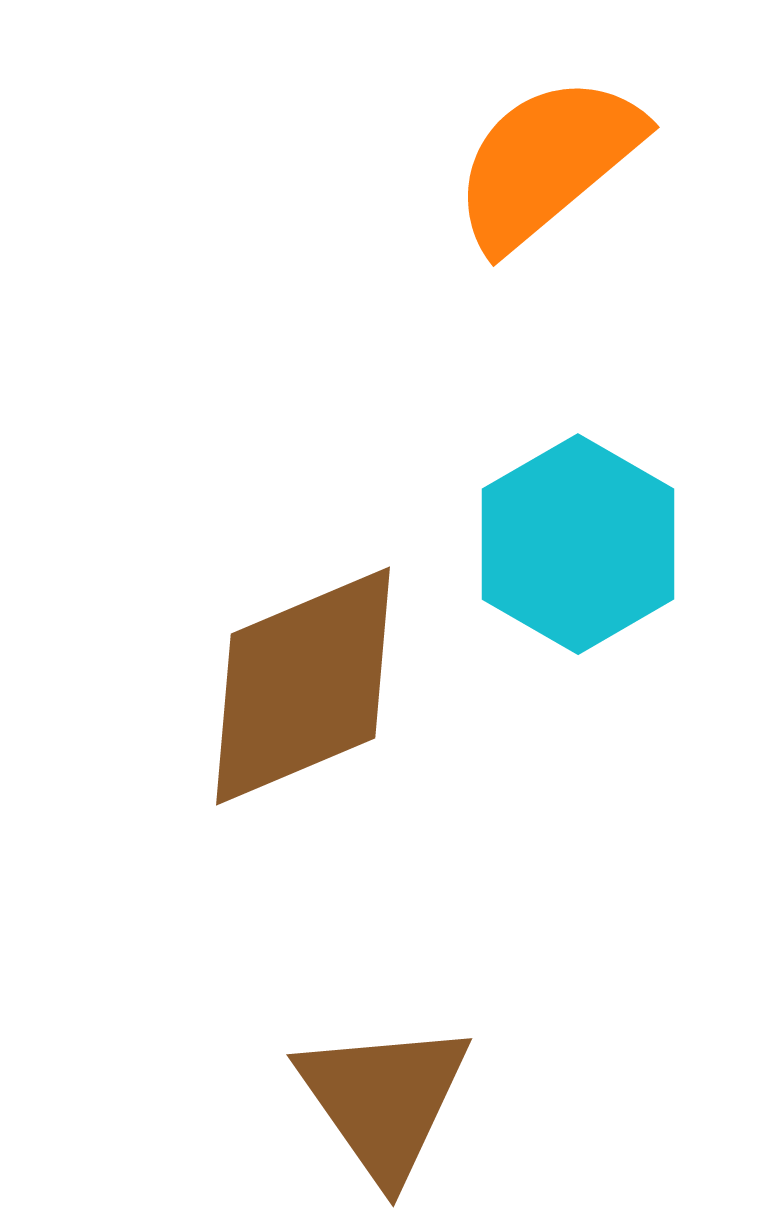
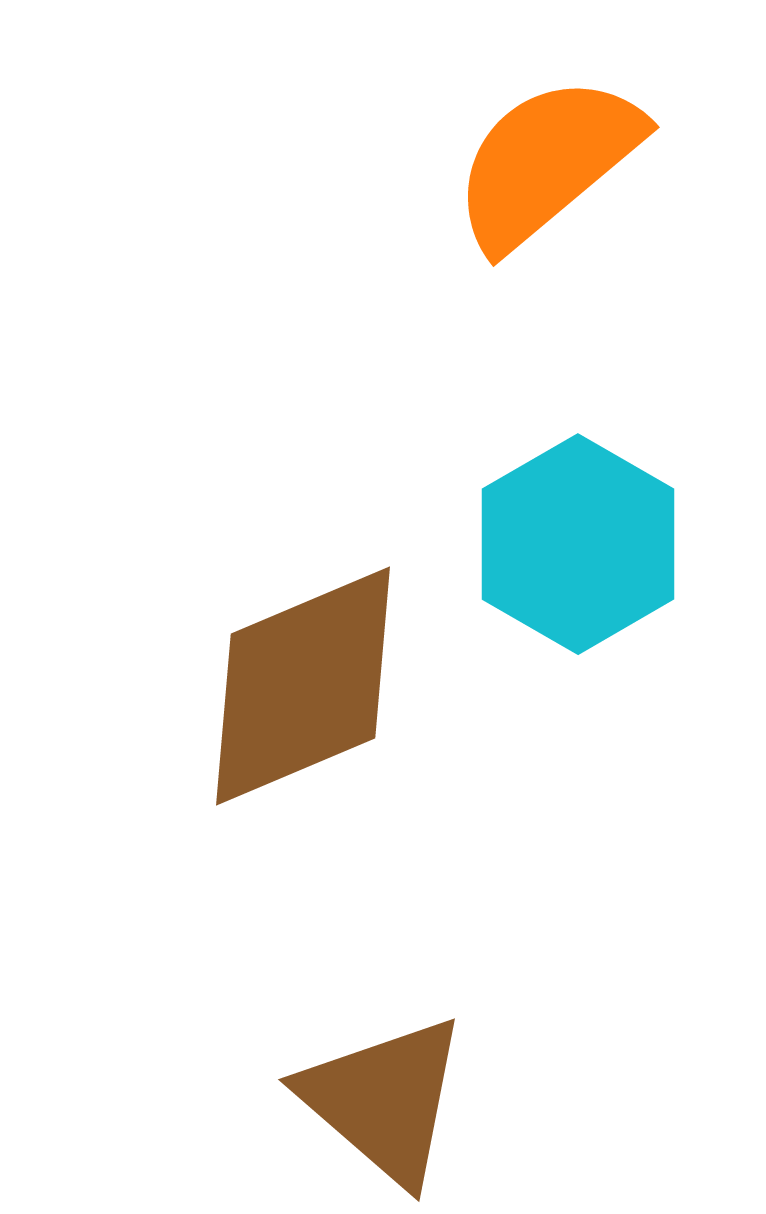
brown triangle: rotated 14 degrees counterclockwise
